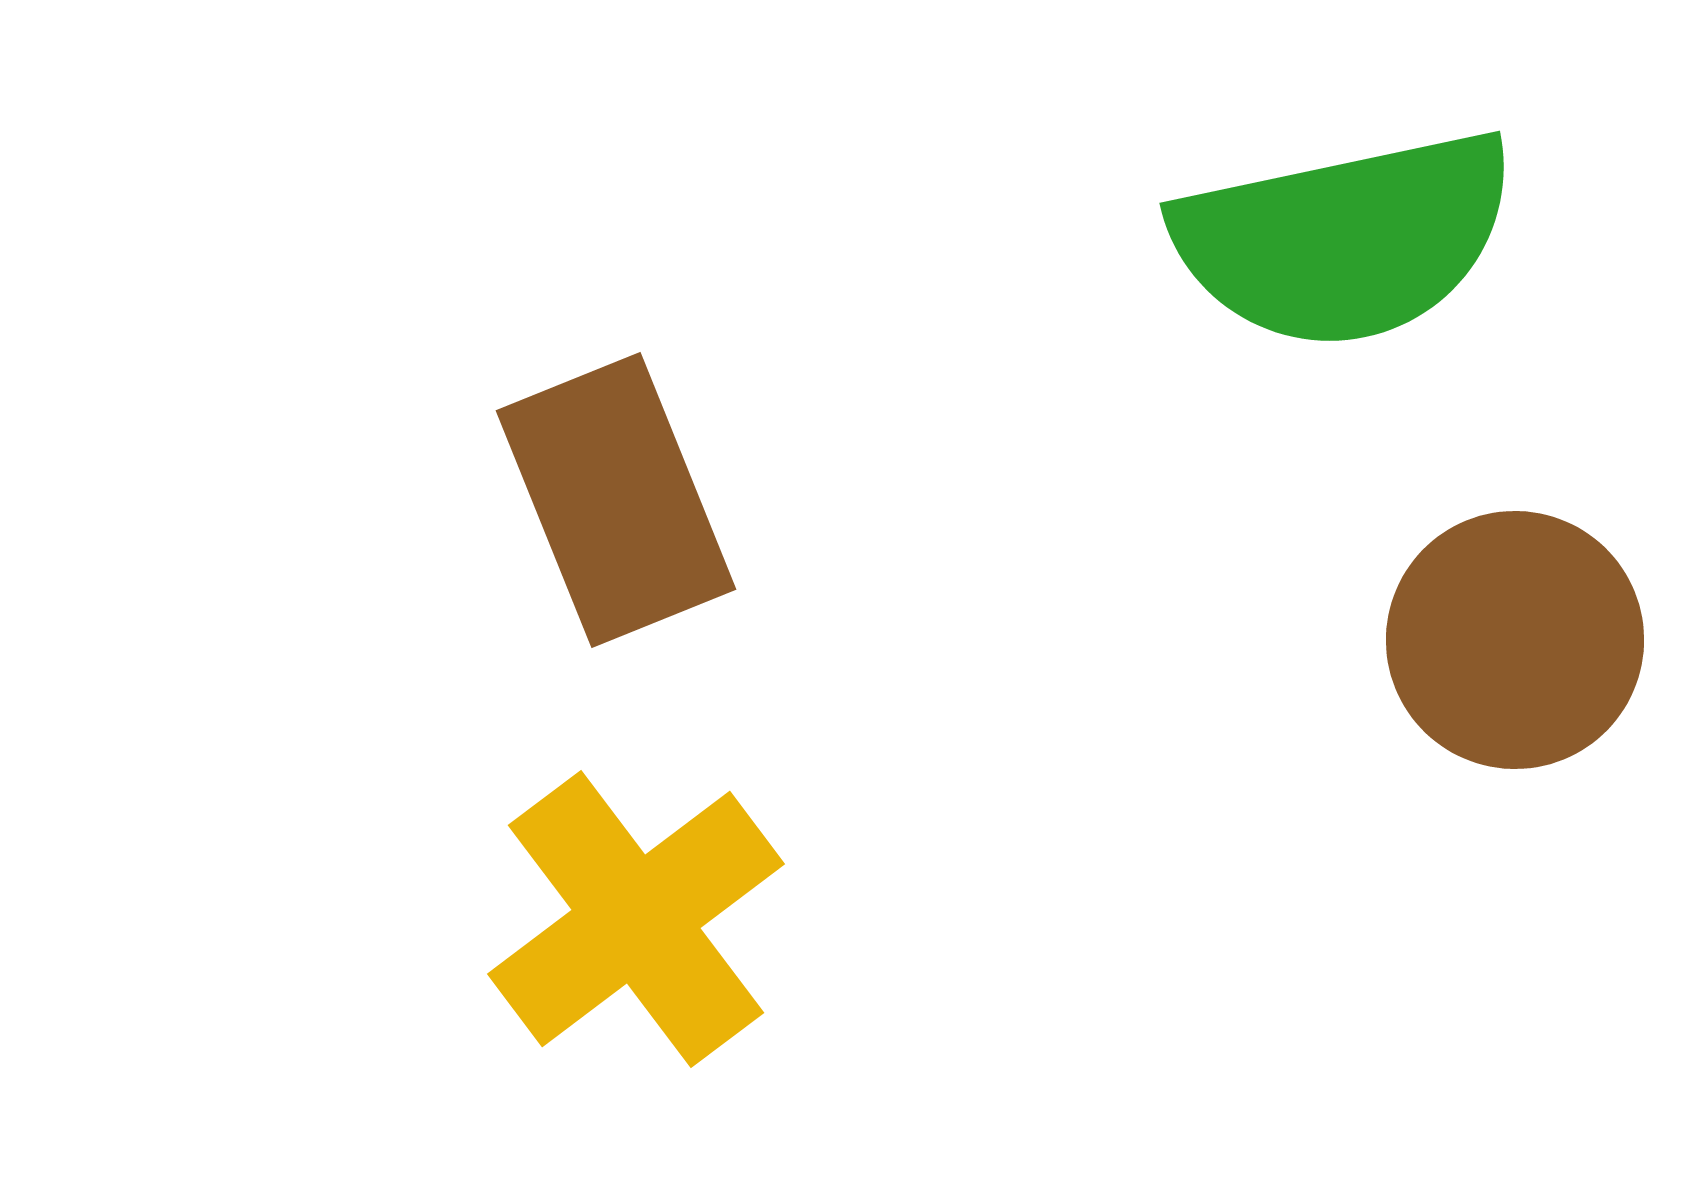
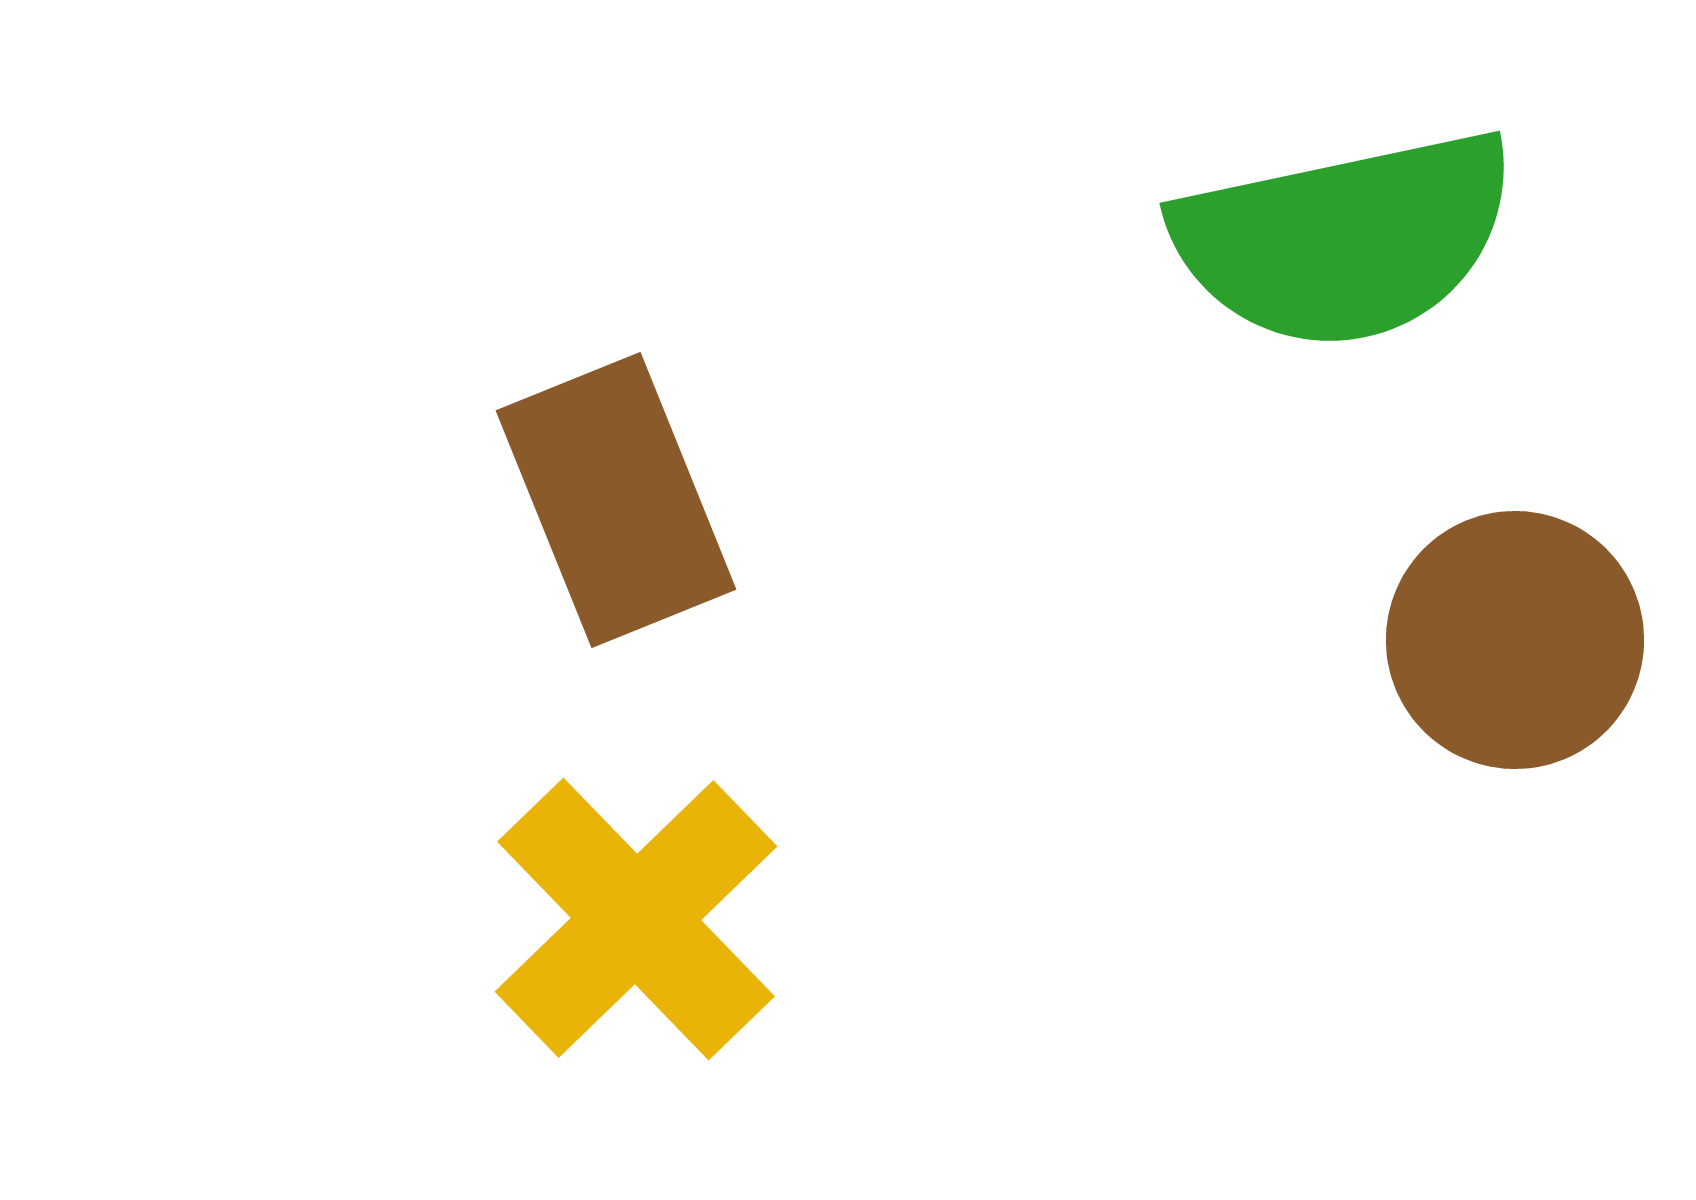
yellow cross: rotated 7 degrees counterclockwise
